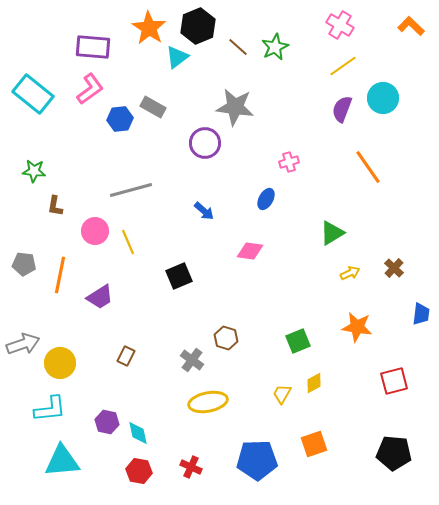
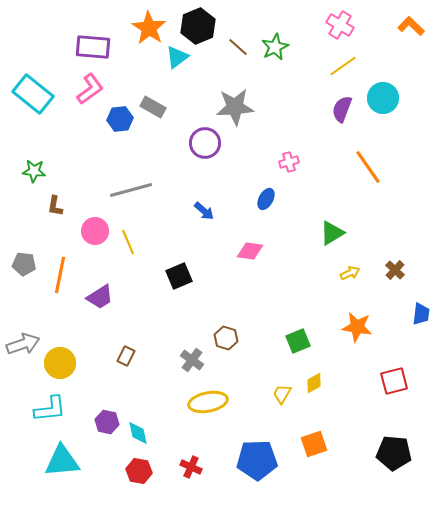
gray star at (235, 107): rotated 12 degrees counterclockwise
brown cross at (394, 268): moved 1 px right, 2 px down
